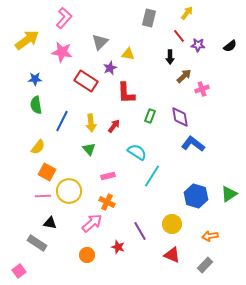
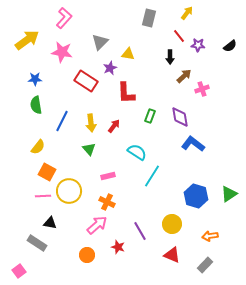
pink arrow at (92, 223): moved 5 px right, 2 px down
